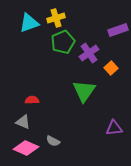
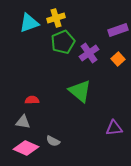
orange square: moved 7 px right, 9 px up
green triangle: moved 4 px left; rotated 25 degrees counterclockwise
gray triangle: rotated 14 degrees counterclockwise
